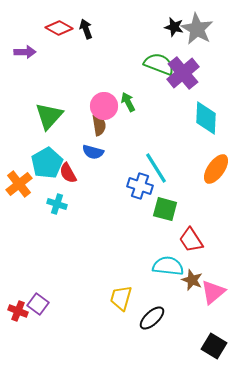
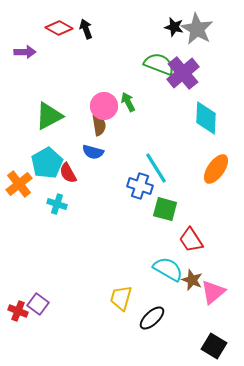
green triangle: rotated 20 degrees clockwise
cyan semicircle: moved 3 px down; rotated 24 degrees clockwise
